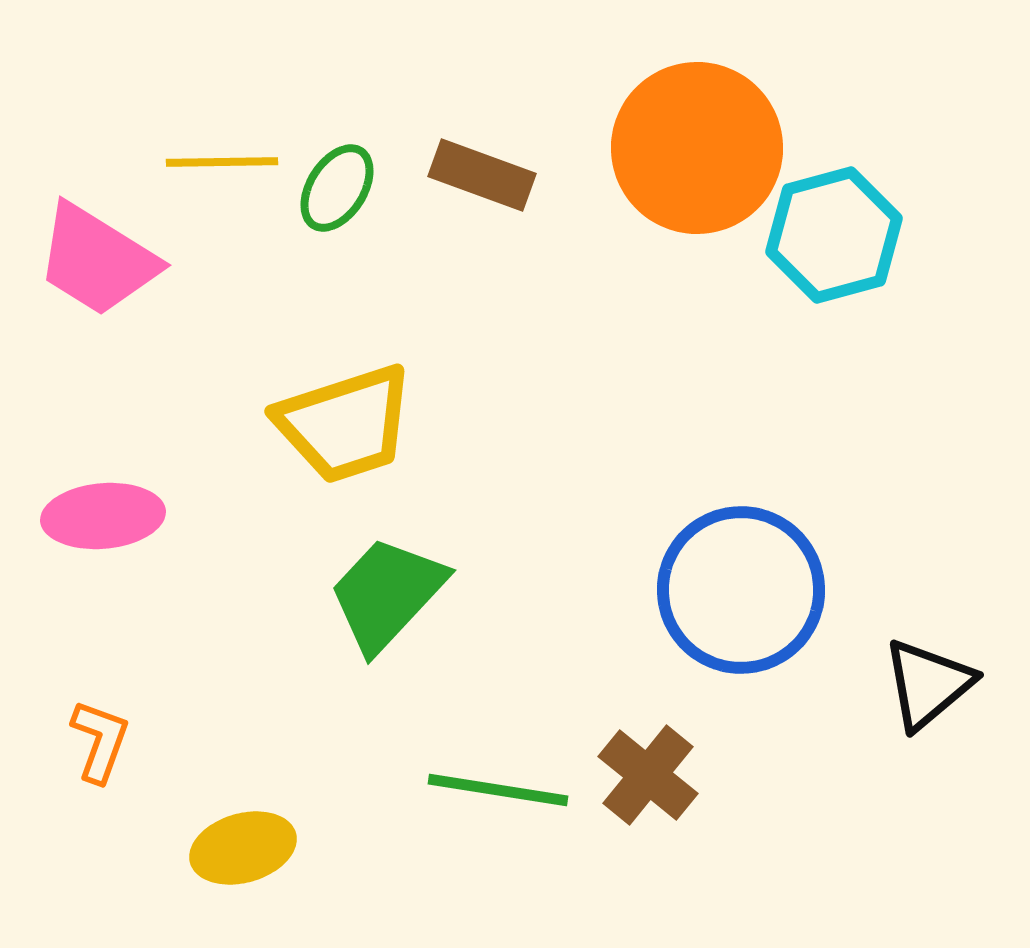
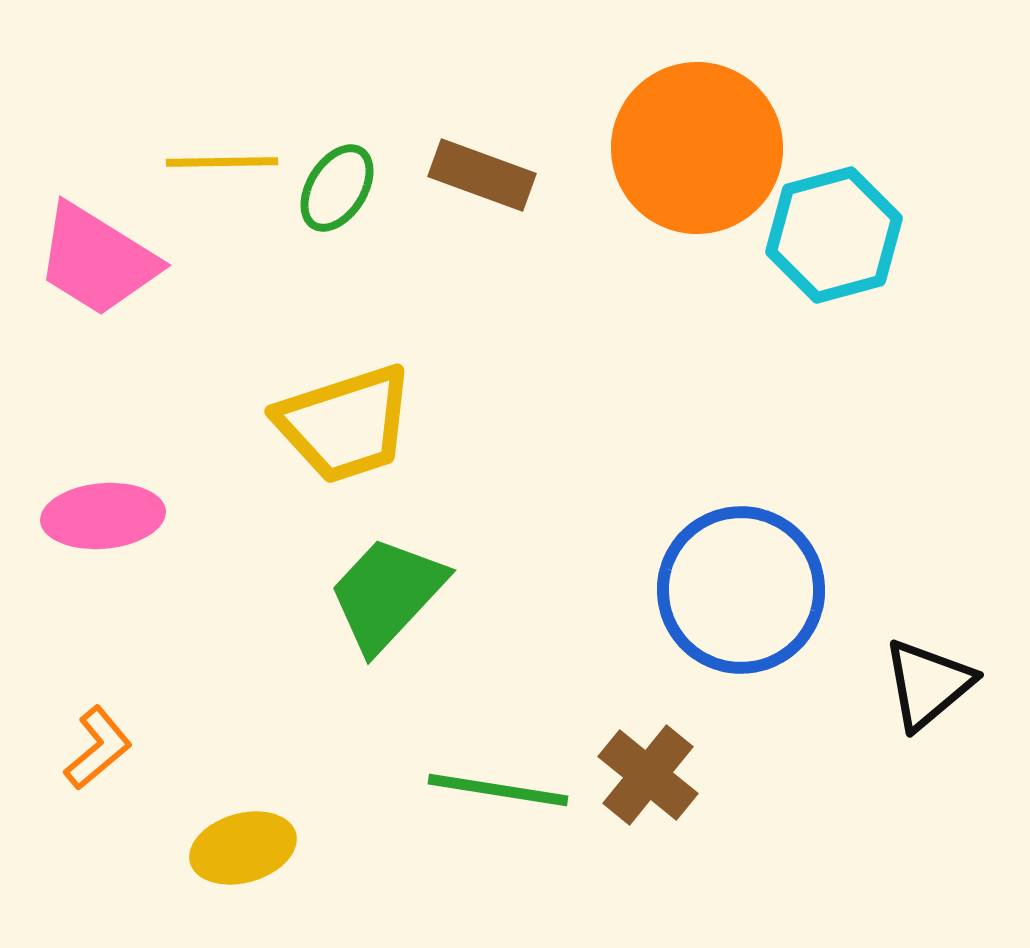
orange L-shape: moved 2 px left, 7 px down; rotated 30 degrees clockwise
